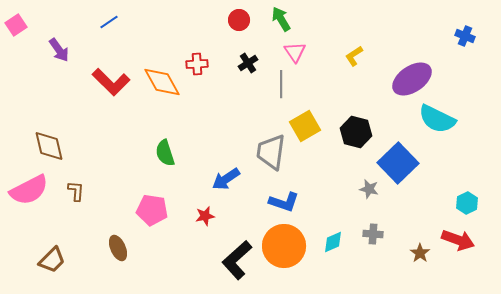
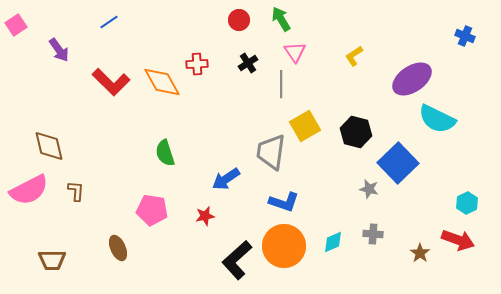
brown trapezoid: rotated 44 degrees clockwise
